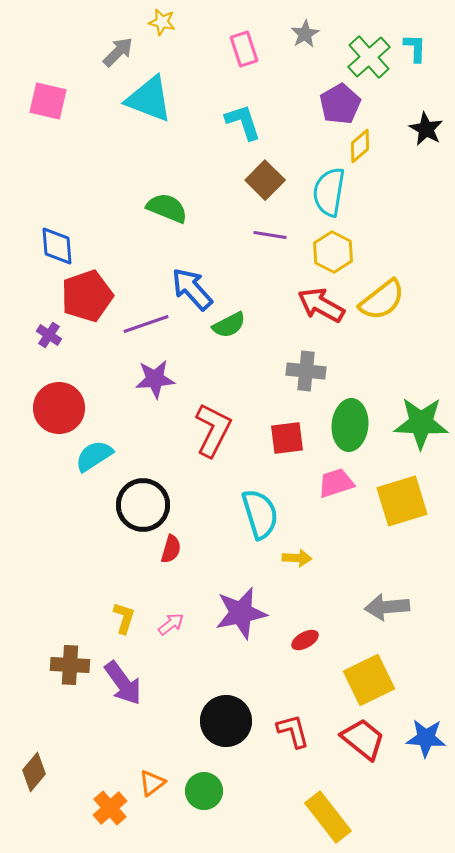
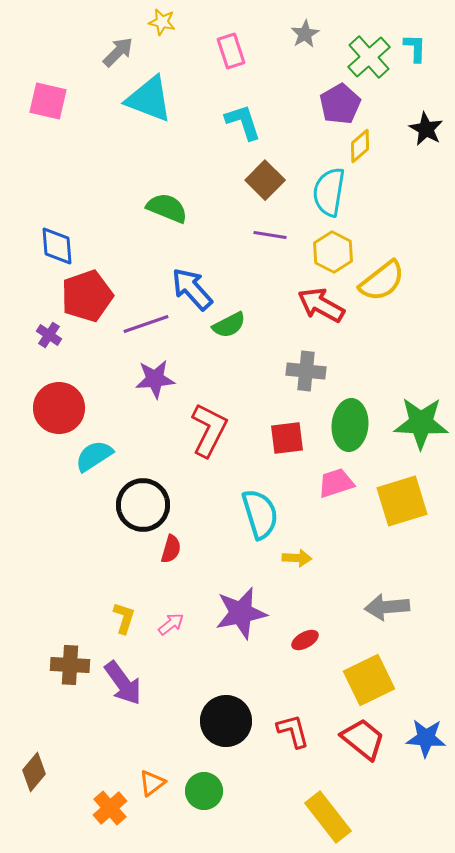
pink rectangle at (244, 49): moved 13 px left, 2 px down
yellow semicircle at (382, 300): moved 19 px up
red L-shape at (213, 430): moved 4 px left
